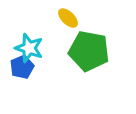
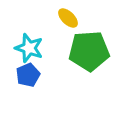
green pentagon: rotated 15 degrees counterclockwise
blue pentagon: moved 6 px right, 8 px down
